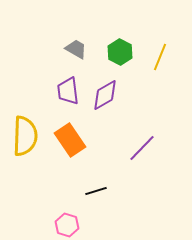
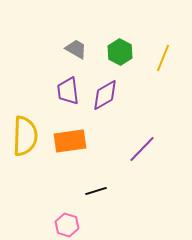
yellow line: moved 3 px right, 1 px down
orange rectangle: moved 1 px down; rotated 64 degrees counterclockwise
purple line: moved 1 px down
